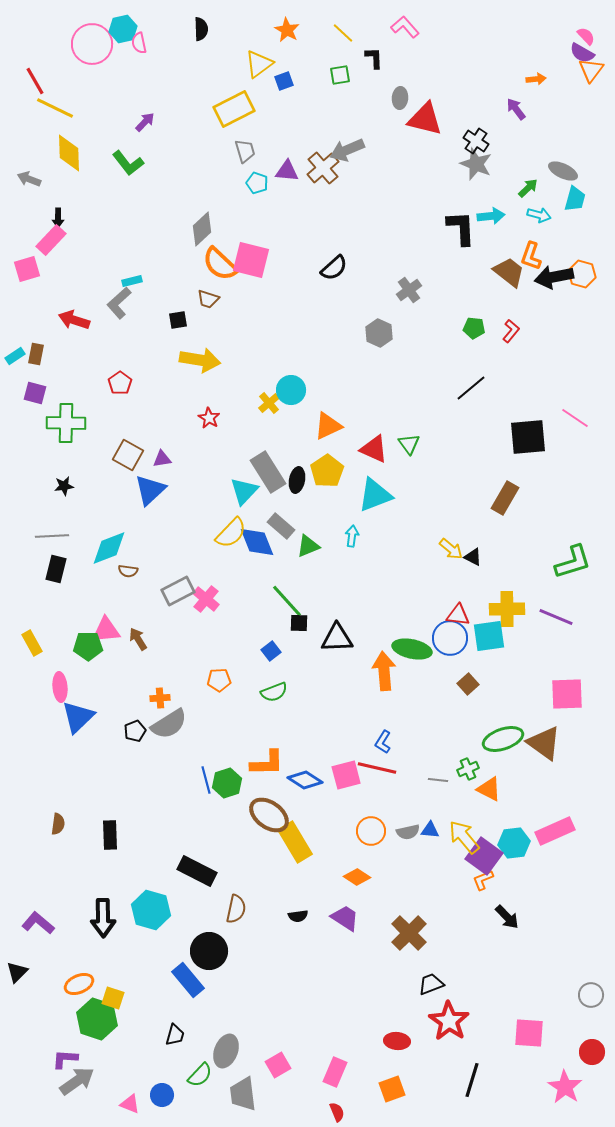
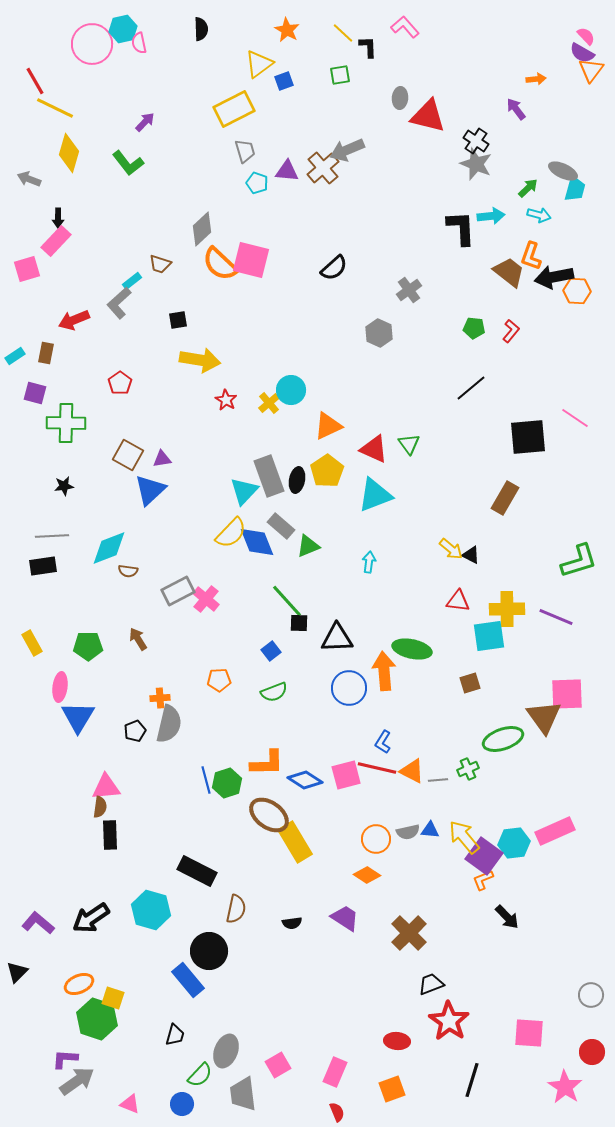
black L-shape at (374, 58): moved 6 px left, 11 px up
red triangle at (425, 119): moved 3 px right, 3 px up
yellow diamond at (69, 153): rotated 18 degrees clockwise
cyan trapezoid at (575, 199): moved 10 px up
pink rectangle at (51, 240): moved 5 px right, 1 px down
orange hexagon at (582, 274): moved 5 px left, 17 px down; rotated 12 degrees counterclockwise
cyan rectangle at (132, 281): rotated 24 degrees counterclockwise
brown trapezoid at (208, 299): moved 48 px left, 35 px up
red arrow at (74, 320): rotated 40 degrees counterclockwise
brown rectangle at (36, 354): moved 10 px right, 1 px up
red star at (209, 418): moved 17 px right, 18 px up
gray rectangle at (268, 472): moved 1 px right, 4 px down; rotated 12 degrees clockwise
cyan arrow at (352, 536): moved 17 px right, 26 px down
black triangle at (473, 557): moved 2 px left, 2 px up
green L-shape at (573, 562): moved 6 px right, 1 px up
black rectangle at (56, 569): moved 13 px left, 3 px up; rotated 68 degrees clockwise
red triangle at (458, 615): moved 14 px up
pink triangle at (106, 630): moved 157 px down
blue circle at (450, 638): moved 101 px left, 50 px down
brown square at (468, 684): moved 2 px right, 1 px up; rotated 25 degrees clockwise
pink ellipse at (60, 687): rotated 12 degrees clockwise
blue triangle at (78, 717): rotated 15 degrees counterclockwise
gray semicircle at (169, 724): rotated 45 degrees counterclockwise
brown triangle at (544, 743): moved 26 px up; rotated 18 degrees clockwise
gray line at (438, 780): rotated 12 degrees counterclockwise
orange triangle at (489, 789): moved 77 px left, 18 px up
brown semicircle at (58, 824): moved 42 px right, 17 px up
orange circle at (371, 831): moved 5 px right, 8 px down
orange diamond at (357, 877): moved 10 px right, 2 px up
black semicircle at (298, 916): moved 6 px left, 7 px down
black arrow at (103, 918): moved 12 px left; rotated 57 degrees clockwise
blue circle at (162, 1095): moved 20 px right, 9 px down
